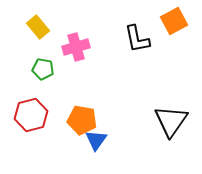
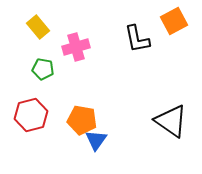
black triangle: rotated 30 degrees counterclockwise
